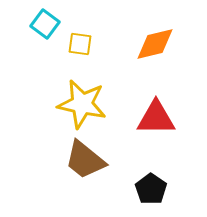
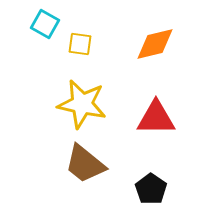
cyan square: rotated 8 degrees counterclockwise
brown trapezoid: moved 4 px down
